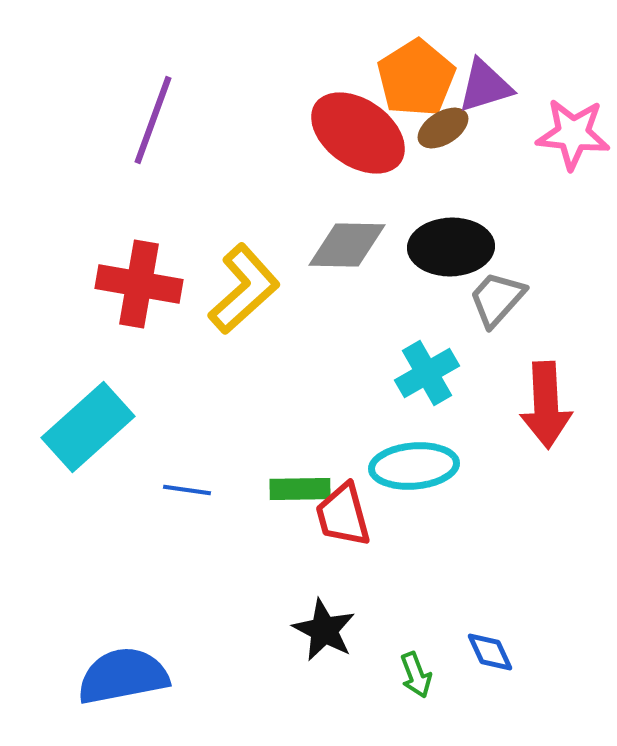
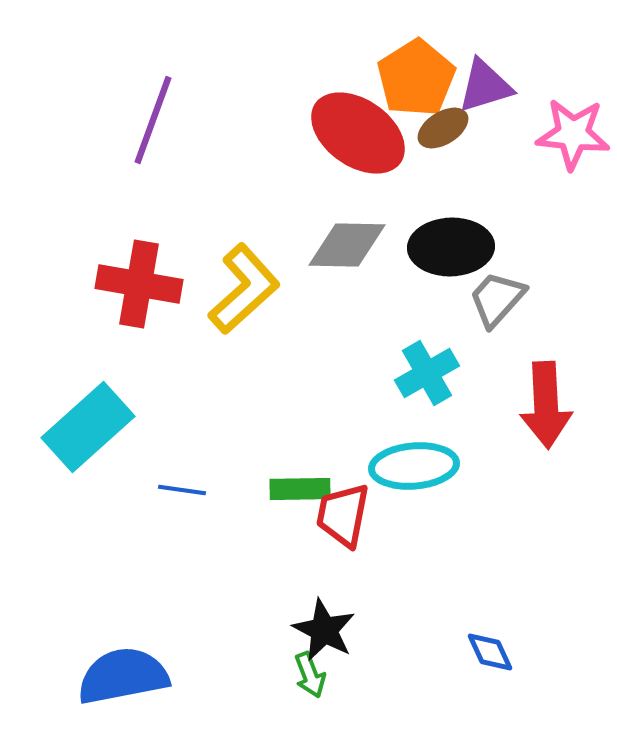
blue line: moved 5 px left
red trapezoid: rotated 26 degrees clockwise
green arrow: moved 106 px left
